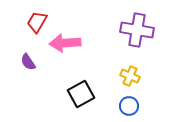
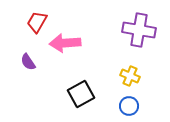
purple cross: moved 2 px right
